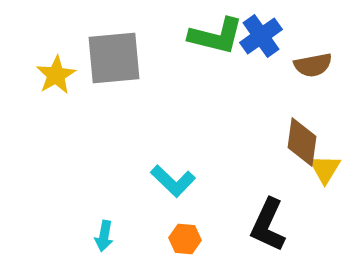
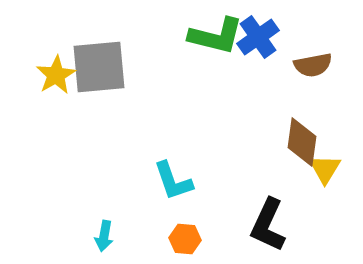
blue cross: moved 3 px left, 1 px down
gray square: moved 15 px left, 9 px down
cyan L-shape: rotated 27 degrees clockwise
